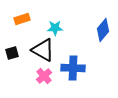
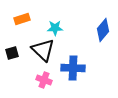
black triangle: rotated 15 degrees clockwise
pink cross: moved 4 px down; rotated 28 degrees counterclockwise
